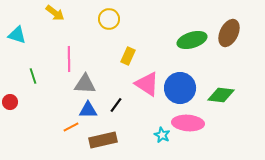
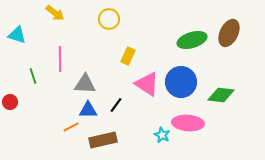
pink line: moved 9 px left
blue circle: moved 1 px right, 6 px up
